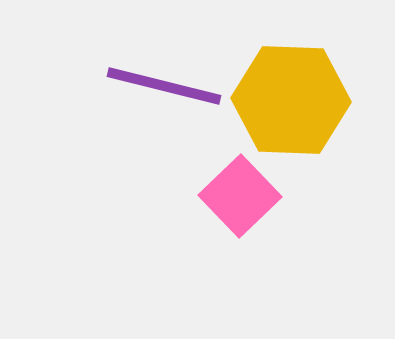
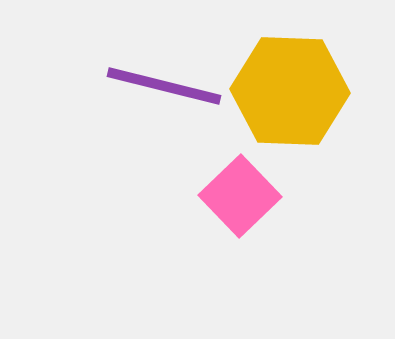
yellow hexagon: moved 1 px left, 9 px up
